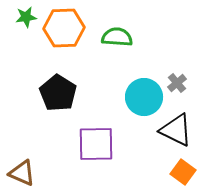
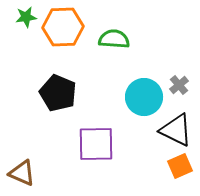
orange hexagon: moved 1 px left, 1 px up
green semicircle: moved 3 px left, 2 px down
gray cross: moved 2 px right, 2 px down
black pentagon: rotated 9 degrees counterclockwise
orange square: moved 3 px left, 6 px up; rotated 30 degrees clockwise
